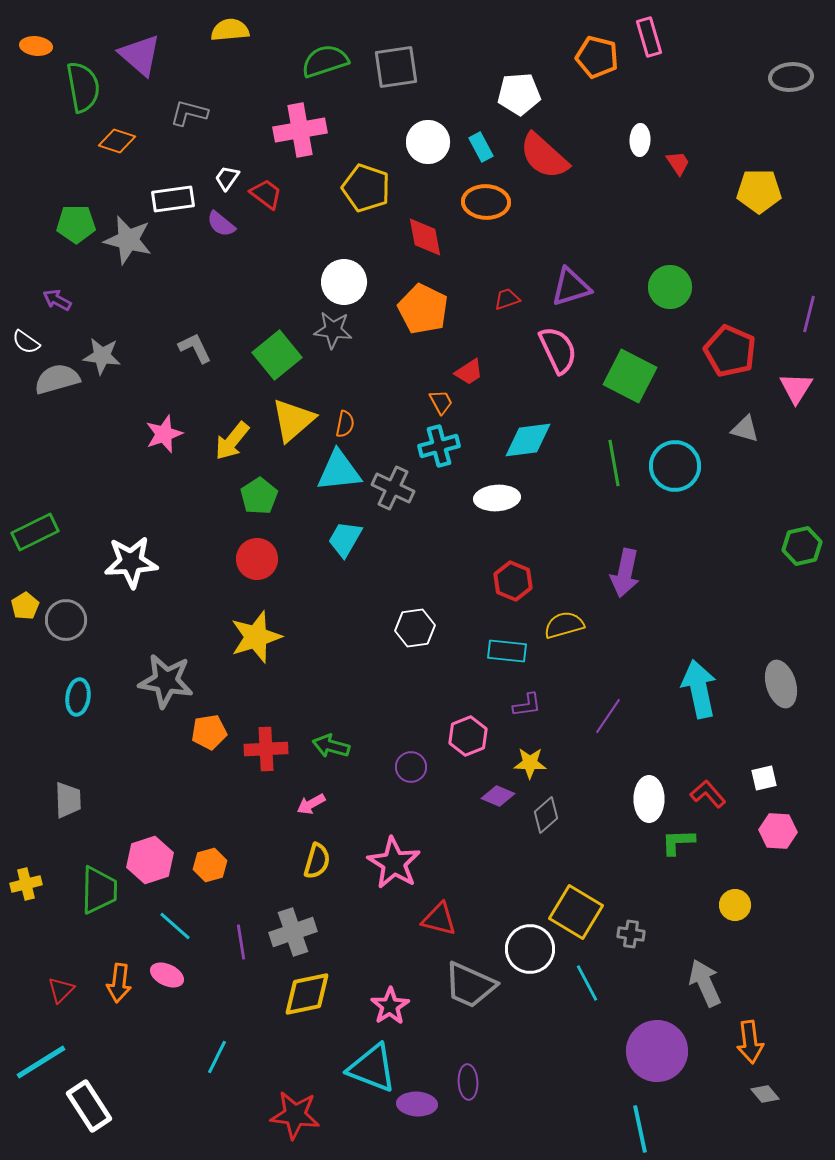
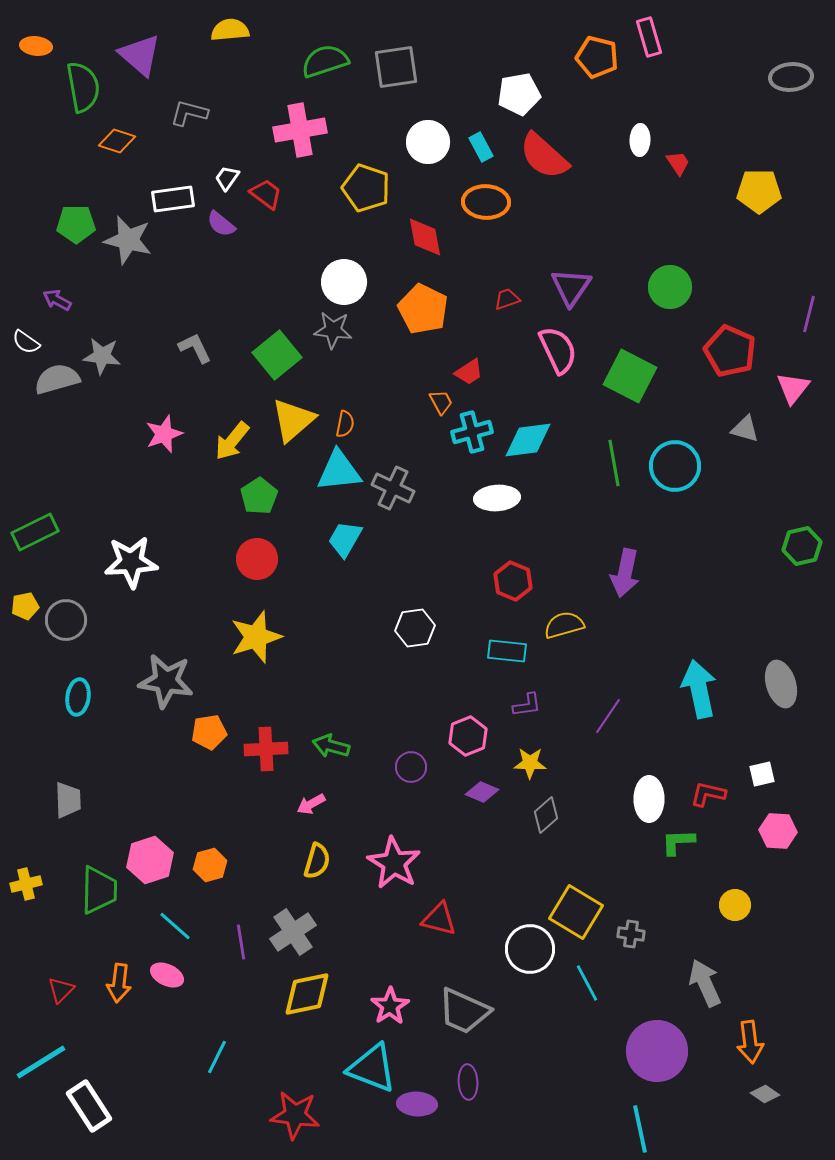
white pentagon at (519, 94): rotated 6 degrees counterclockwise
purple triangle at (571, 287): rotated 39 degrees counterclockwise
pink triangle at (796, 388): moved 3 px left; rotated 6 degrees clockwise
cyan cross at (439, 446): moved 33 px right, 14 px up
yellow pentagon at (25, 606): rotated 20 degrees clockwise
white square at (764, 778): moved 2 px left, 4 px up
red L-shape at (708, 794): rotated 36 degrees counterclockwise
purple diamond at (498, 796): moved 16 px left, 4 px up
gray cross at (293, 932): rotated 15 degrees counterclockwise
gray trapezoid at (470, 985): moved 6 px left, 26 px down
gray diamond at (765, 1094): rotated 16 degrees counterclockwise
